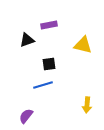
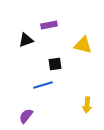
black triangle: moved 1 px left
black square: moved 6 px right
